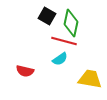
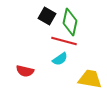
green diamond: moved 1 px left, 1 px up
